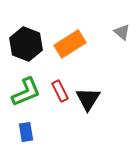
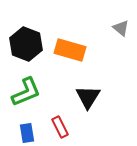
gray triangle: moved 1 px left, 4 px up
orange rectangle: moved 6 px down; rotated 48 degrees clockwise
red rectangle: moved 36 px down
black triangle: moved 2 px up
blue rectangle: moved 1 px right, 1 px down
